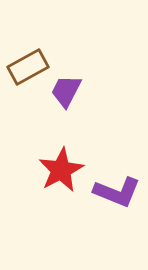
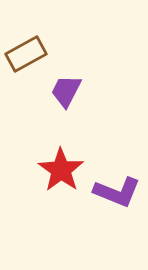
brown rectangle: moved 2 px left, 13 px up
red star: rotated 9 degrees counterclockwise
